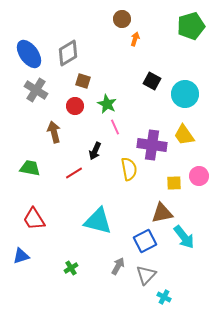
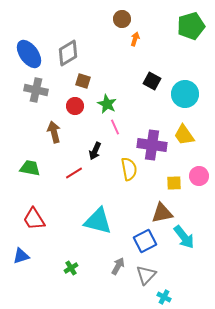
gray cross: rotated 20 degrees counterclockwise
